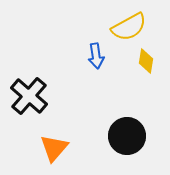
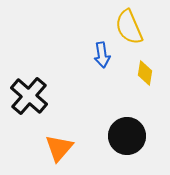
yellow semicircle: rotated 96 degrees clockwise
blue arrow: moved 6 px right, 1 px up
yellow diamond: moved 1 px left, 12 px down
orange triangle: moved 5 px right
